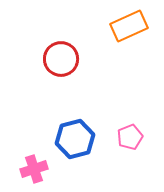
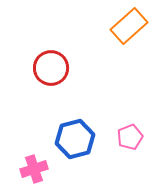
orange rectangle: rotated 18 degrees counterclockwise
red circle: moved 10 px left, 9 px down
